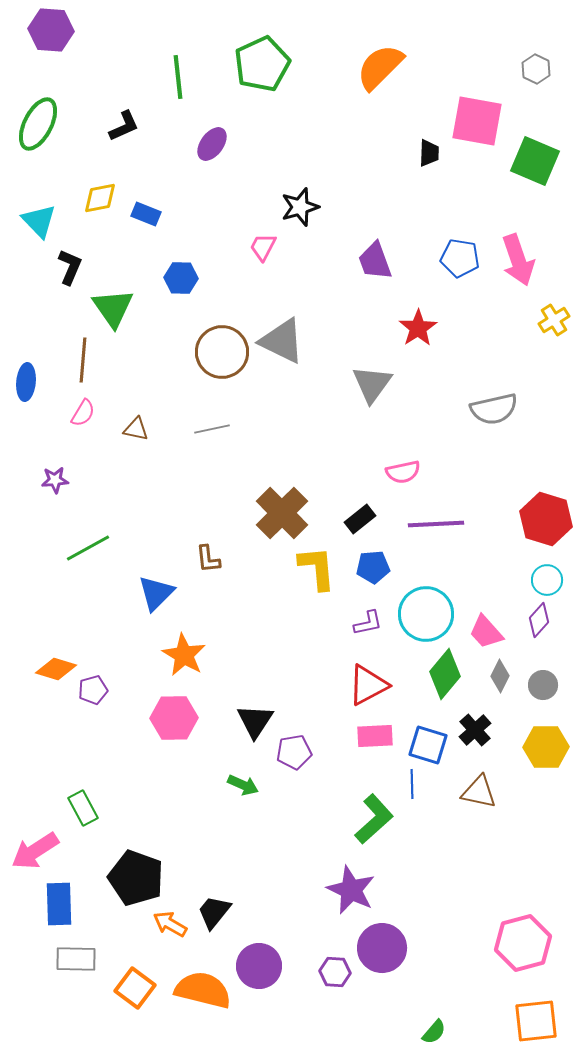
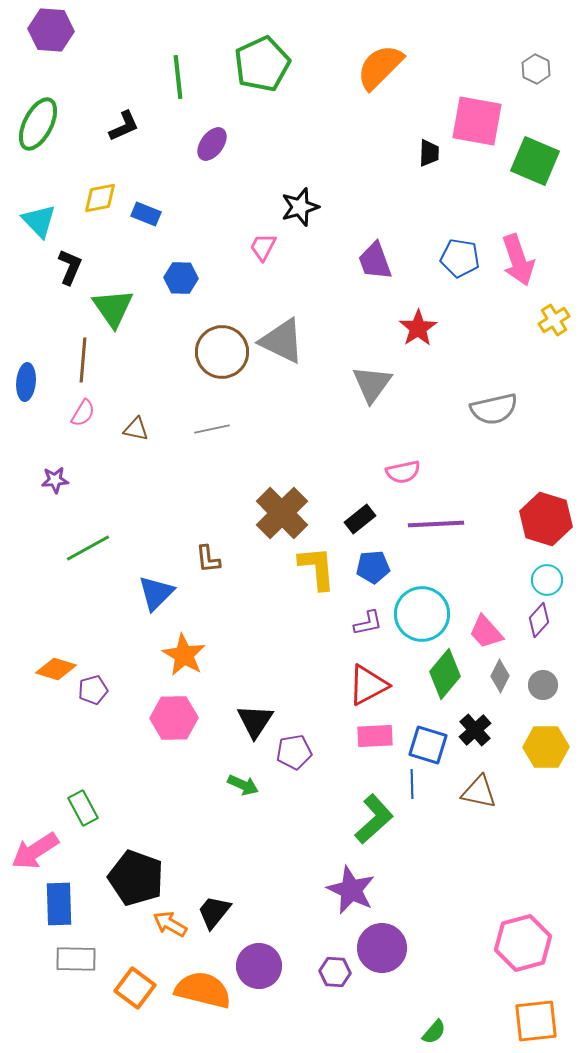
cyan circle at (426, 614): moved 4 px left
